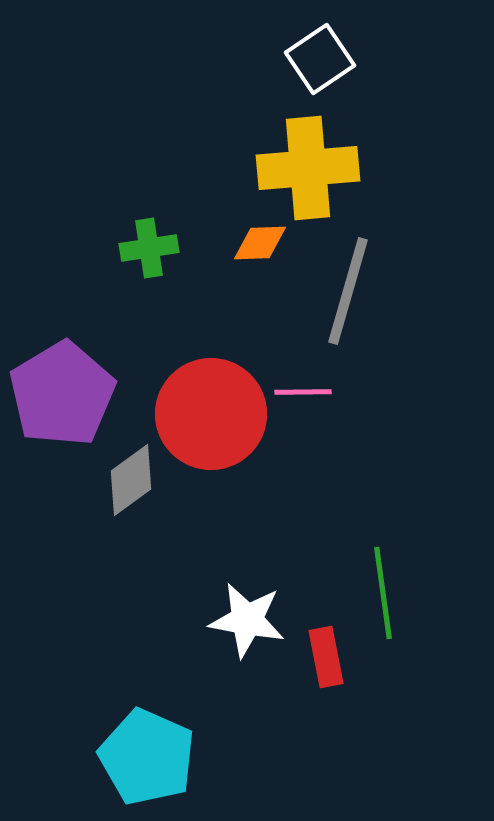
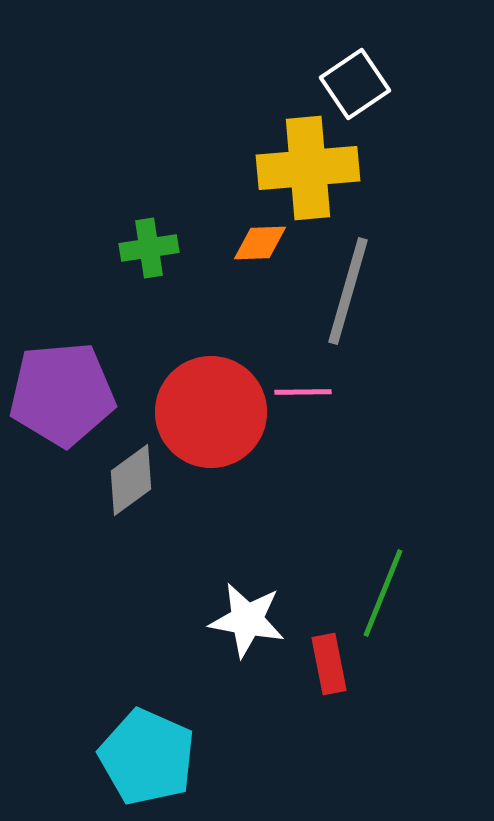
white square: moved 35 px right, 25 px down
purple pentagon: rotated 26 degrees clockwise
red circle: moved 2 px up
green line: rotated 30 degrees clockwise
red rectangle: moved 3 px right, 7 px down
